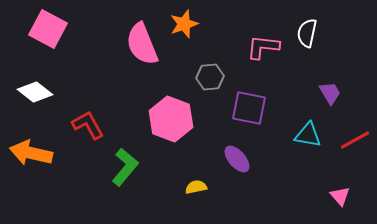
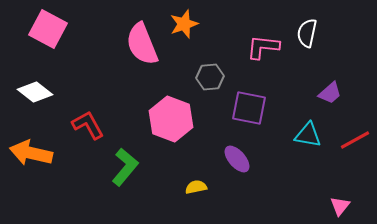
purple trapezoid: rotated 80 degrees clockwise
pink triangle: moved 10 px down; rotated 20 degrees clockwise
